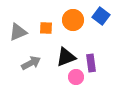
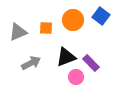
purple rectangle: rotated 36 degrees counterclockwise
